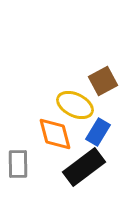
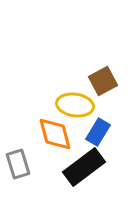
yellow ellipse: rotated 18 degrees counterclockwise
gray rectangle: rotated 16 degrees counterclockwise
